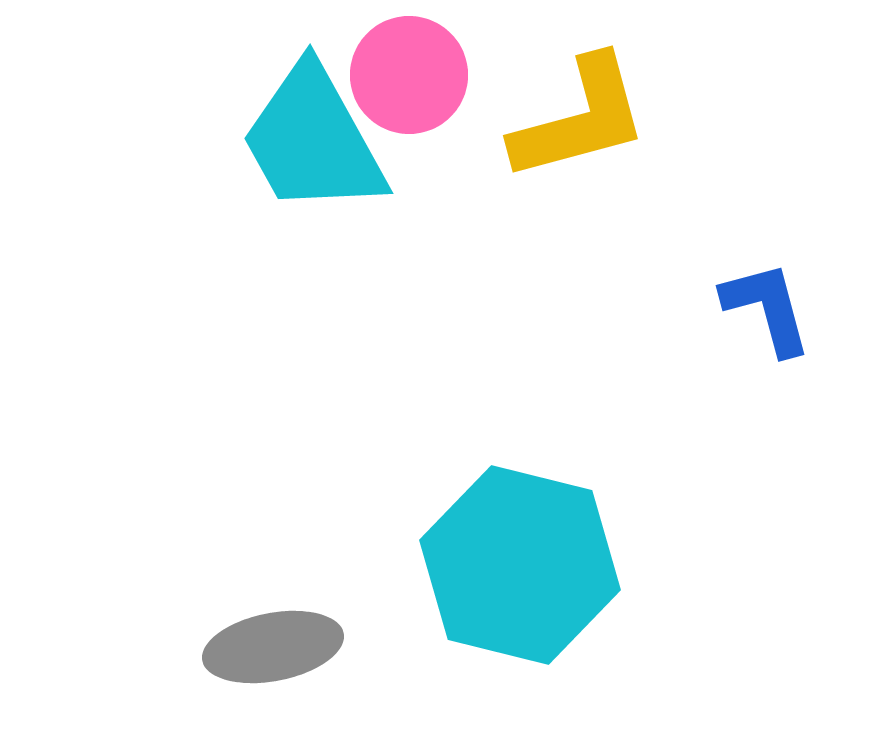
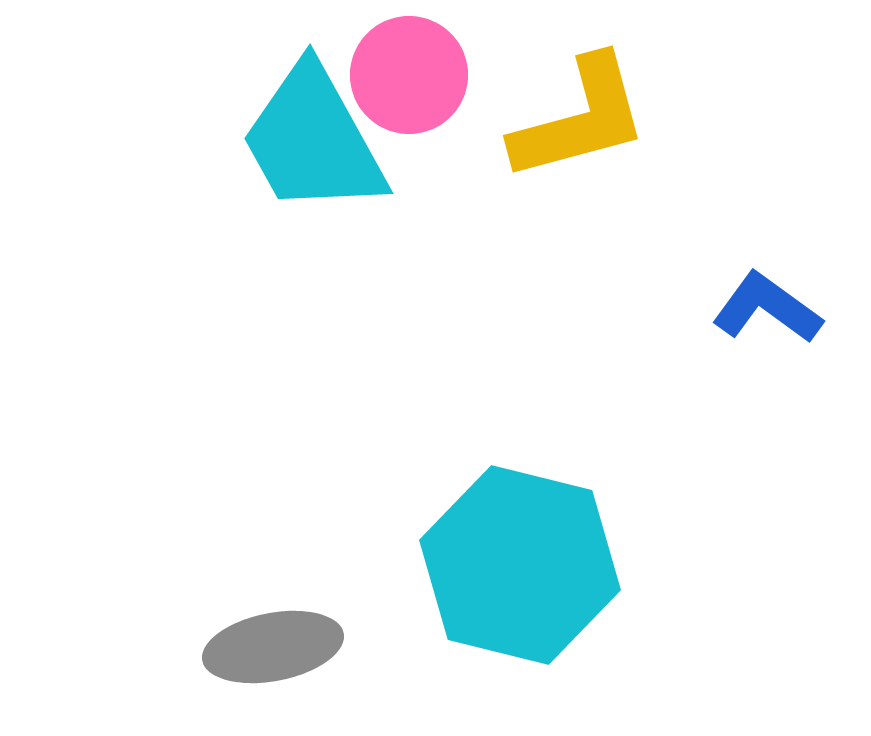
blue L-shape: rotated 39 degrees counterclockwise
